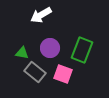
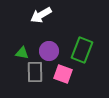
purple circle: moved 1 px left, 3 px down
gray rectangle: rotated 50 degrees clockwise
